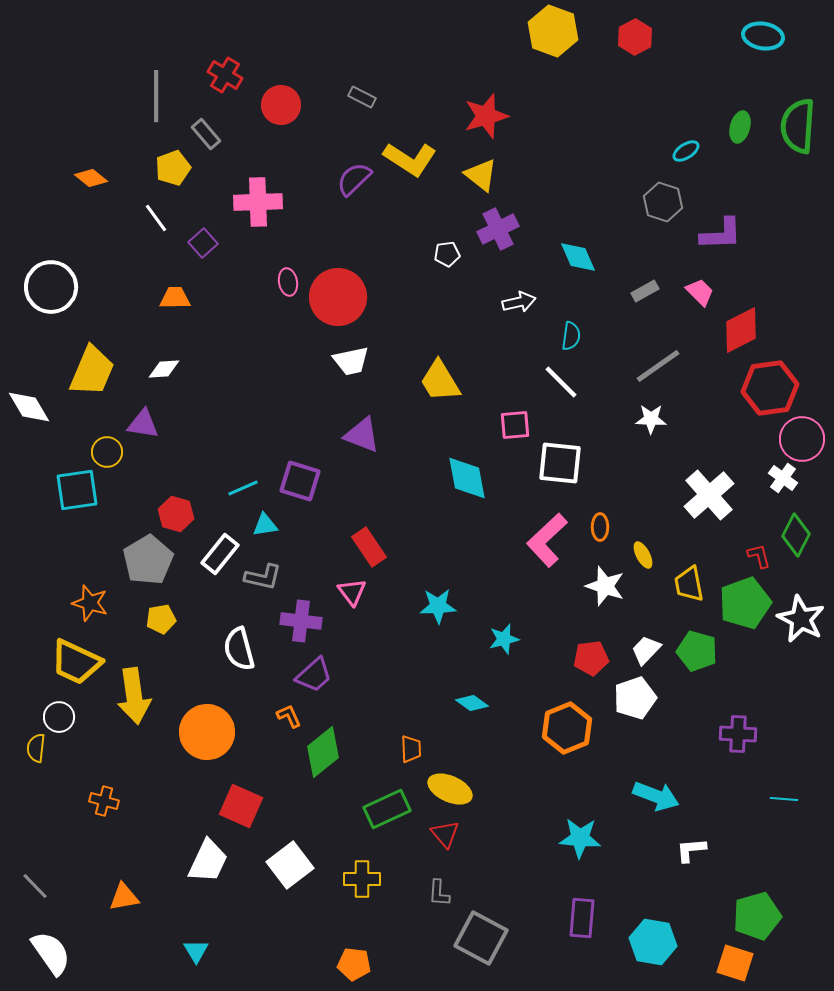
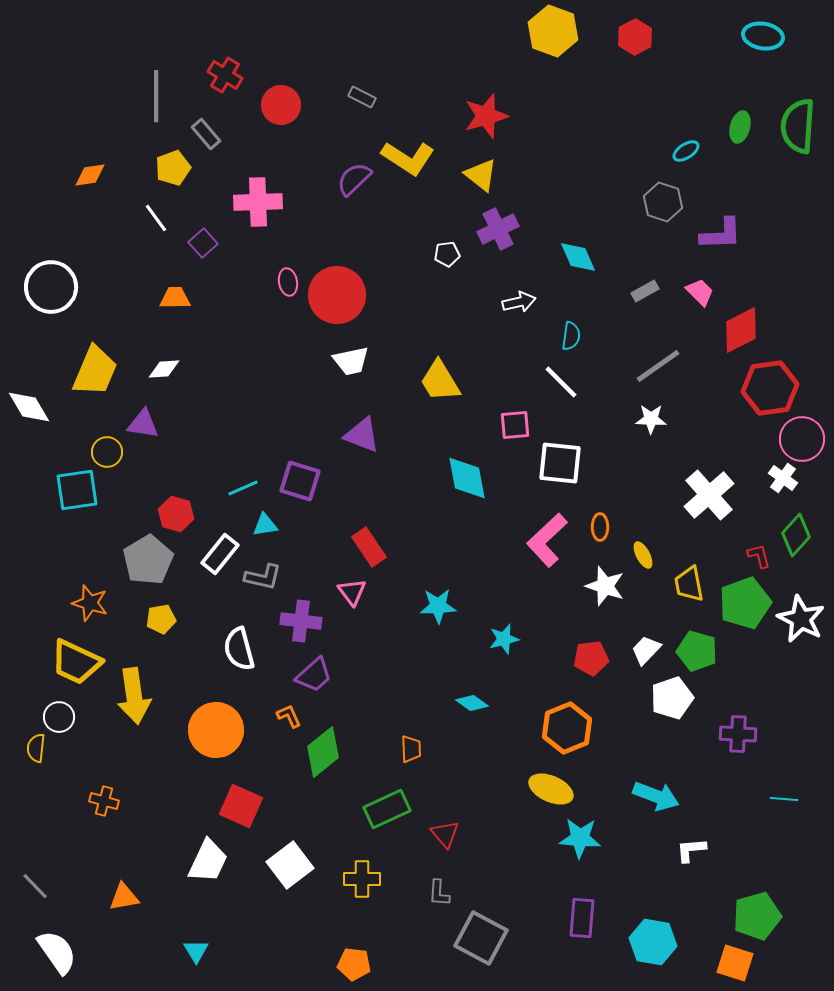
yellow L-shape at (410, 159): moved 2 px left, 1 px up
orange diamond at (91, 178): moved 1 px left, 3 px up; rotated 48 degrees counterclockwise
red circle at (338, 297): moved 1 px left, 2 px up
yellow trapezoid at (92, 371): moved 3 px right
green diamond at (796, 535): rotated 15 degrees clockwise
white pentagon at (635, 698): moved 37 px right
orange circle at (207, 732): moved 9 px right, 2 px up
yellow ellipse at (450, 789): moved 101 px right
white semicircle at (51, 953): moved 6 px right, 1 px up
